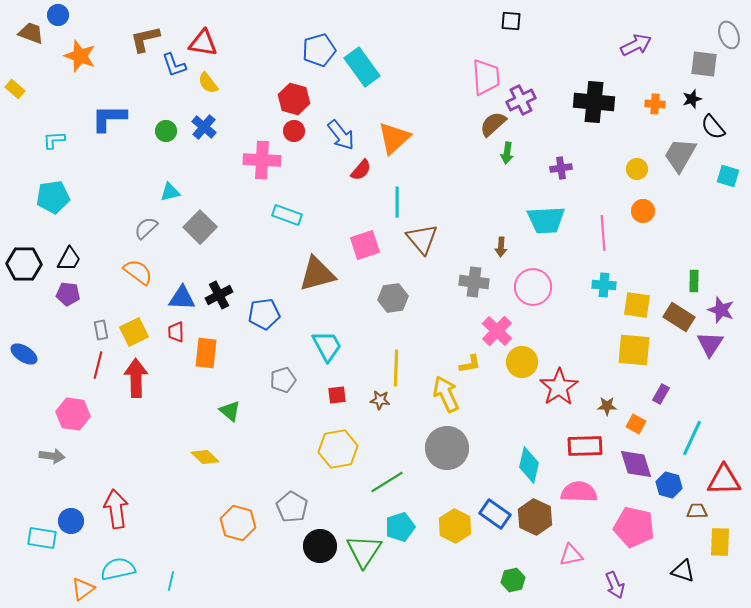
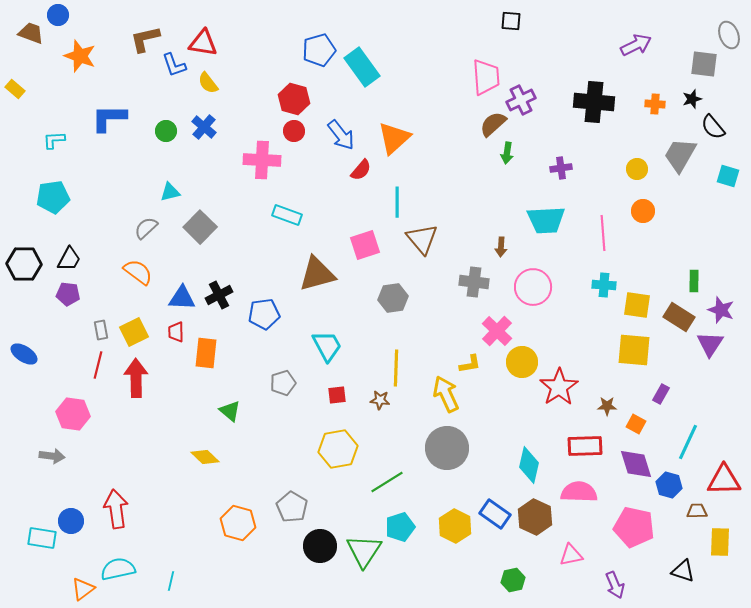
gray pentagon at (283, 380): moved 3 px down
cyan line at (692, 438): moved 4 px left, 4 px down
